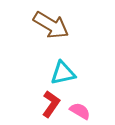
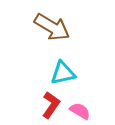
brown arrow: moved 1 px right, 2 px down
red L-shape: moved 1 px down
